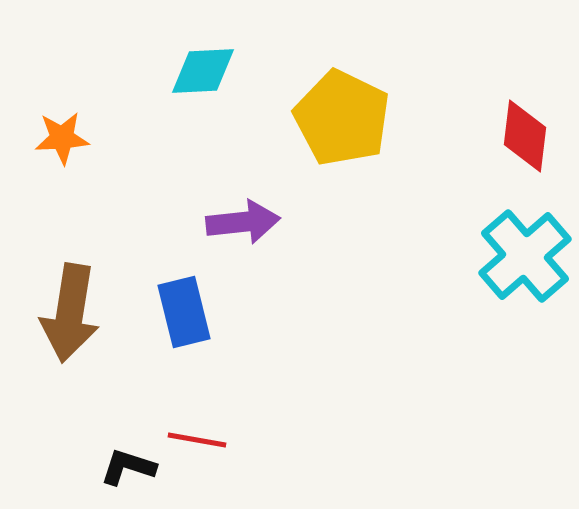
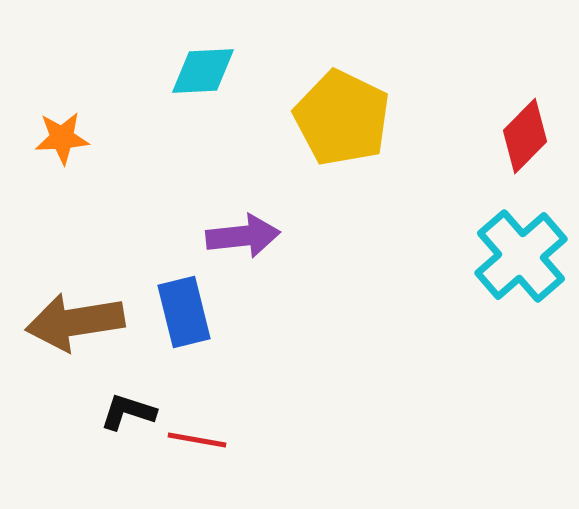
red diamond: rotated 38 degrees clockwise
purple arrow: moved 14 px down
cyan cross: moved 4 px left
brown arrow: moved 5 px right, 9 px down; rotated 72 degrees clockwise
black L-shape: moved 55 px up
